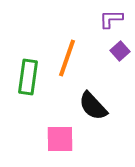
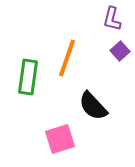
purple L-shape: moved 1 px right; rotated 75 degrees counterclockwise
pink square: rotated 16 degrees counterclockwise
